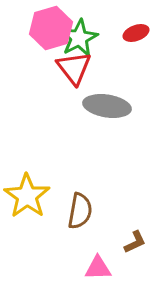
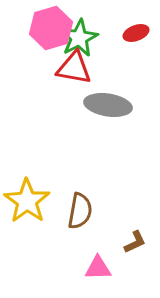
red triangle: rotated 42 degrees counterclockwise
gray ellipse: moved 1 px right, 1 px up
yellow star: moved 5 px down
